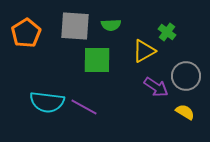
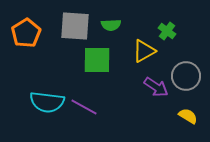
green cross: moved 1 px up
yellow semicircle: moved 3 px right, 4 px down
